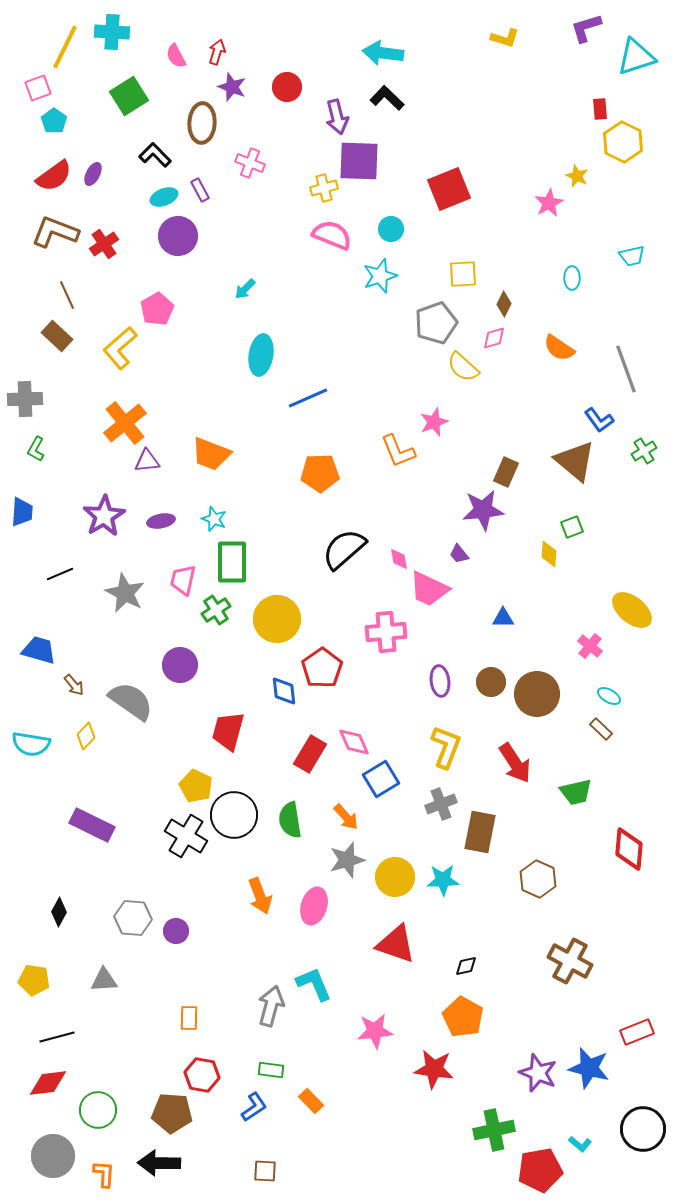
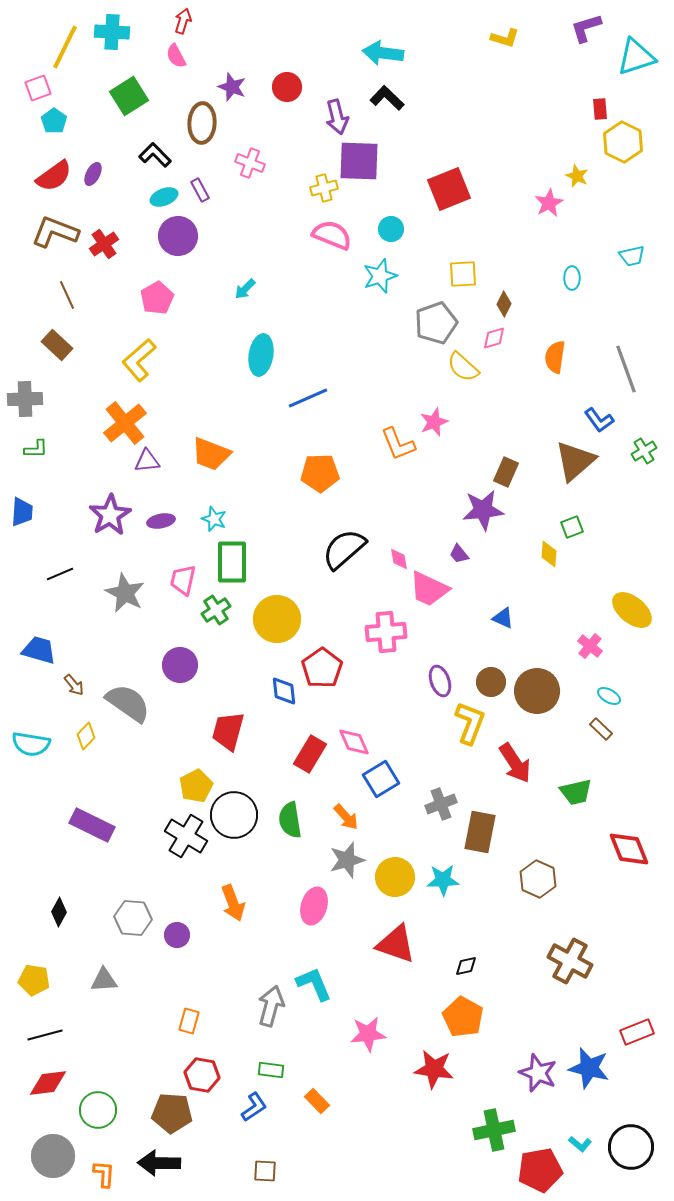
red arrow at (217, 52): moved 34 px left, 31 px up
pink pentagon at (157, 309): moved 11 px up
brown rectangle at (57, 336): moved 9 px down
yellow L-shape at (120, 348): moved 19 px right, 12 px down
orange semicircle at (559, 348): moved 4 px left, 9 px down; rotated 64 degrees clockwise
green L-shape at (36, 449): rotated 120 degrees counterclockwise
orange L-shape at (398, 451): moved 7 px up
brown triangle at (575, 461): rotated 39 degrees clockwise
purple star at (104, 516): moved 6 px right, 1 px up
blue triangle at (503, 618): rotated 25 degrees clockwise
purple ellipse at (440, 681): rotated 12 degrees counterclockwise
brown circle at (537, 694): moved 3 px up
gray semicircle at (131, 701): moved 3 px left, 2 px down
yellow L-shape at (446, 747): moved 24 px right, 24 px up
yellow pentagon at (196, 786): rotated 20 degrees clockwise
red diamond at (629, 849): rotated 27 degrees counterclockwise
orange arrow at (260, 896): moved 27 px left, 7 px down
purple circle at (176, 931): moved 1 px right, 4 px down
orange rectangle at (189, 1018): moved 3 px down; rotated 15 degrees clockwise
pink star at (375, 1031): moved 7 px left, 3 px down
black line at (57, 1037): moved 12 px left, 2 px up
orange rectangle at (311, 1101): moved 6 px right
black circle at (643, 1129): moved 12 px left, 18 px down
